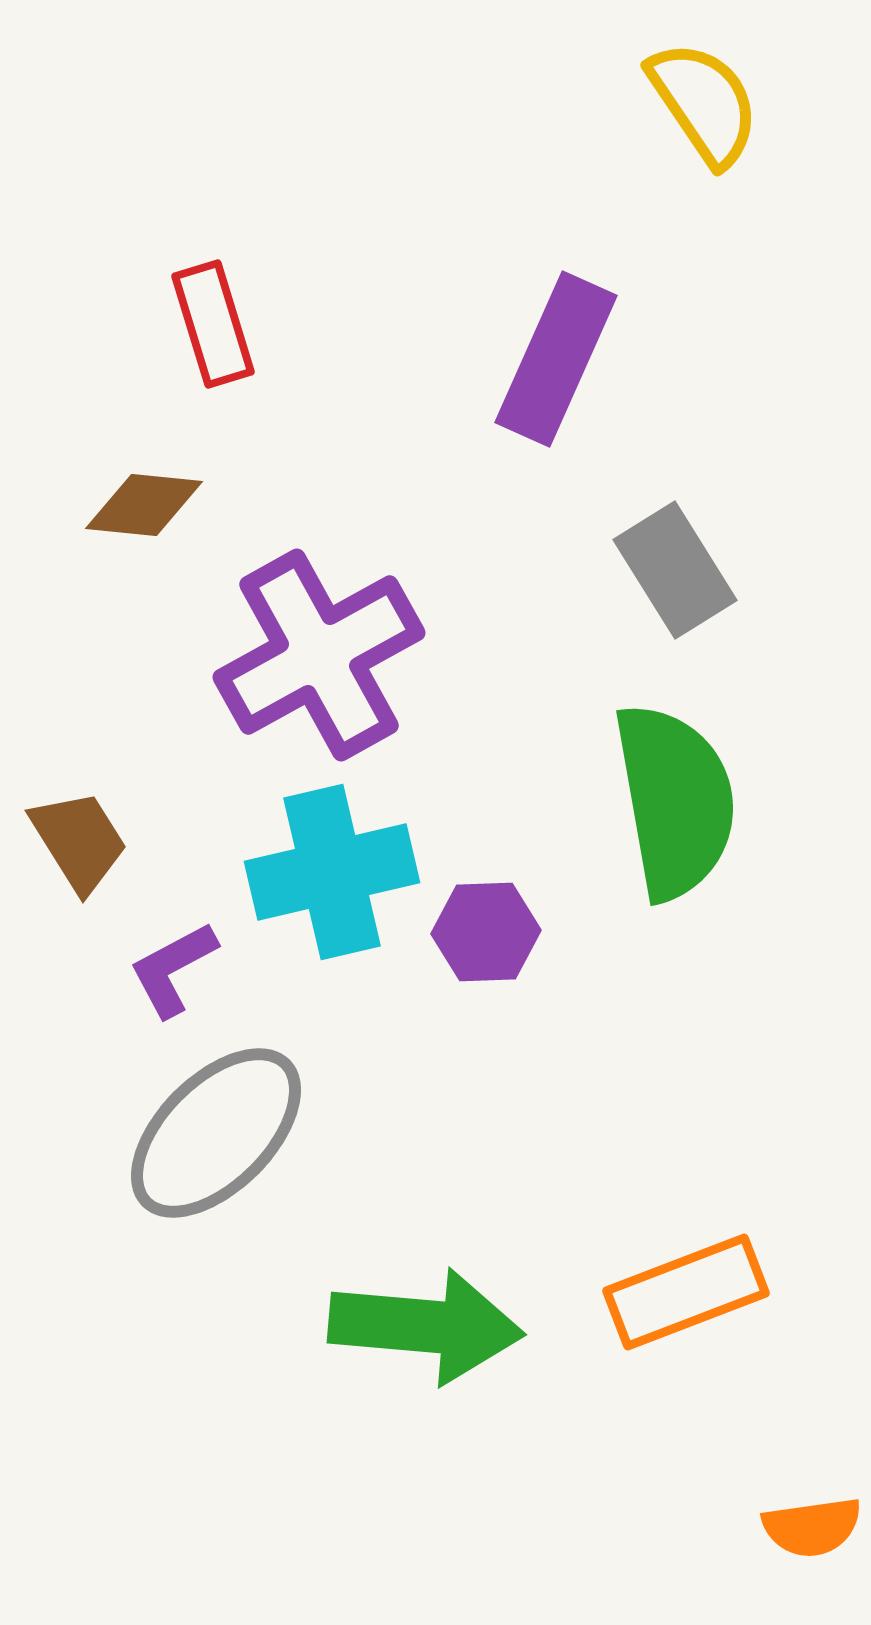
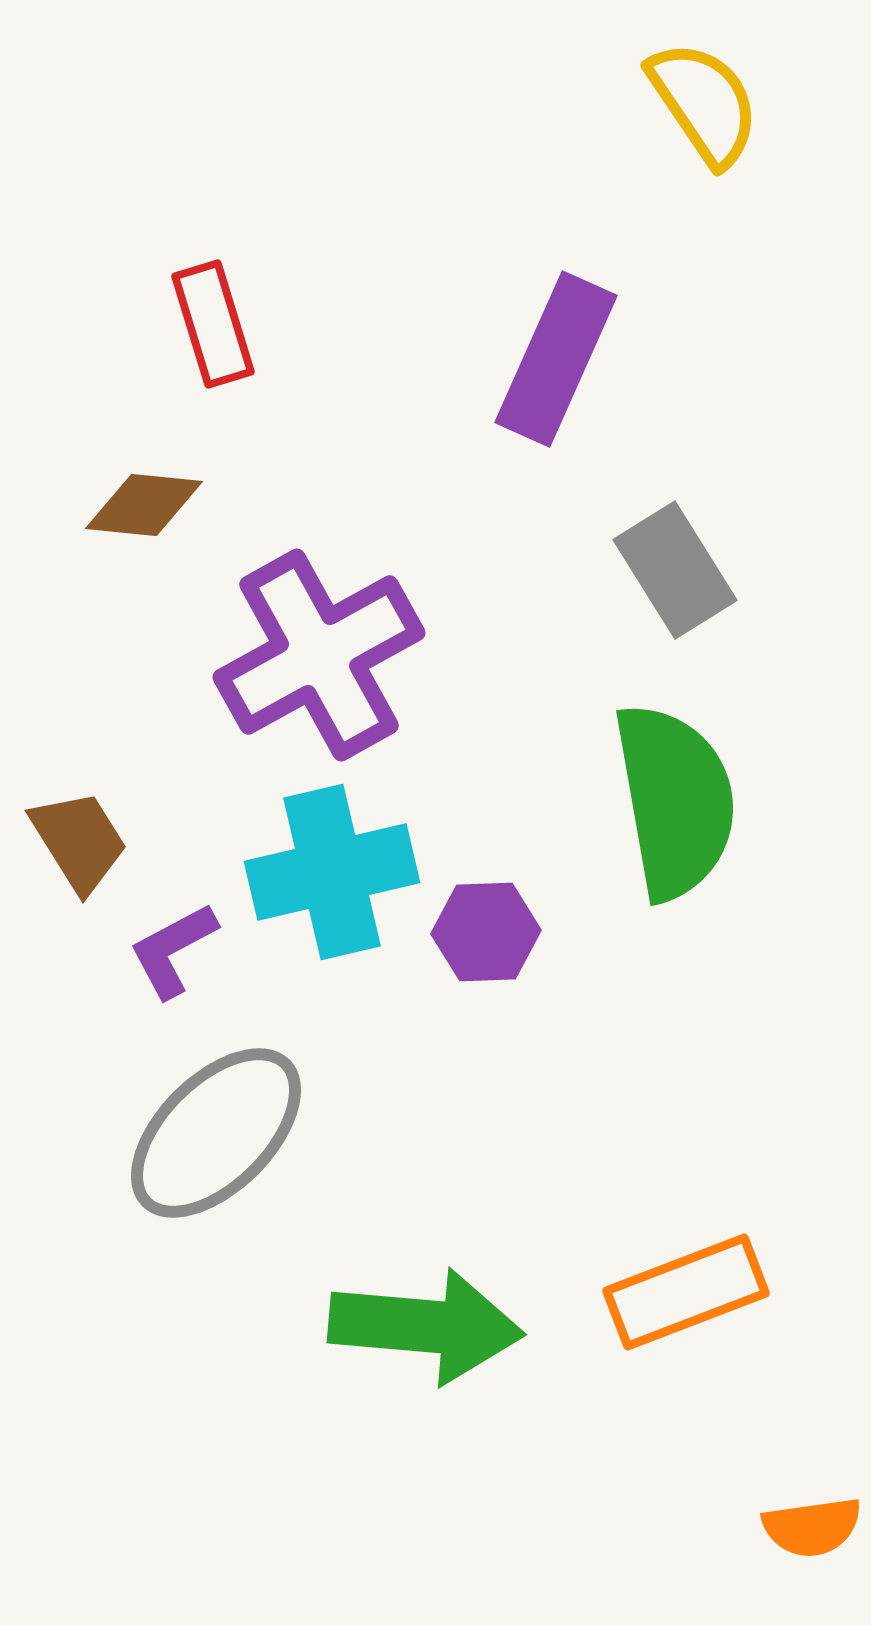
purple L-shape: moved 19 px up
